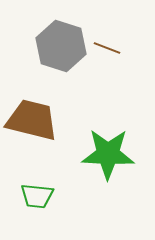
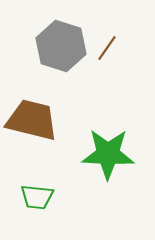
brown line: rotated 76 degrees counterclockwise
green trapezoid: moved 1 px down
